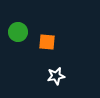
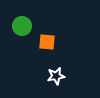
green circle: moved 4 px right, 6 px up
